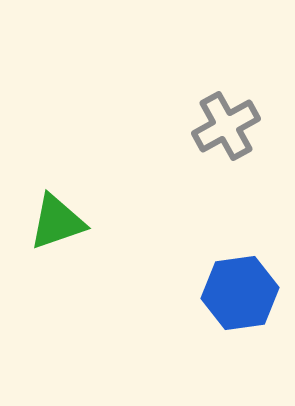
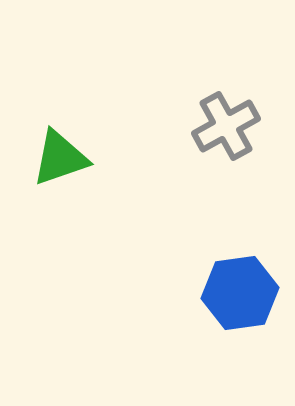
green triangle: moved 3 px right, 64 px up
